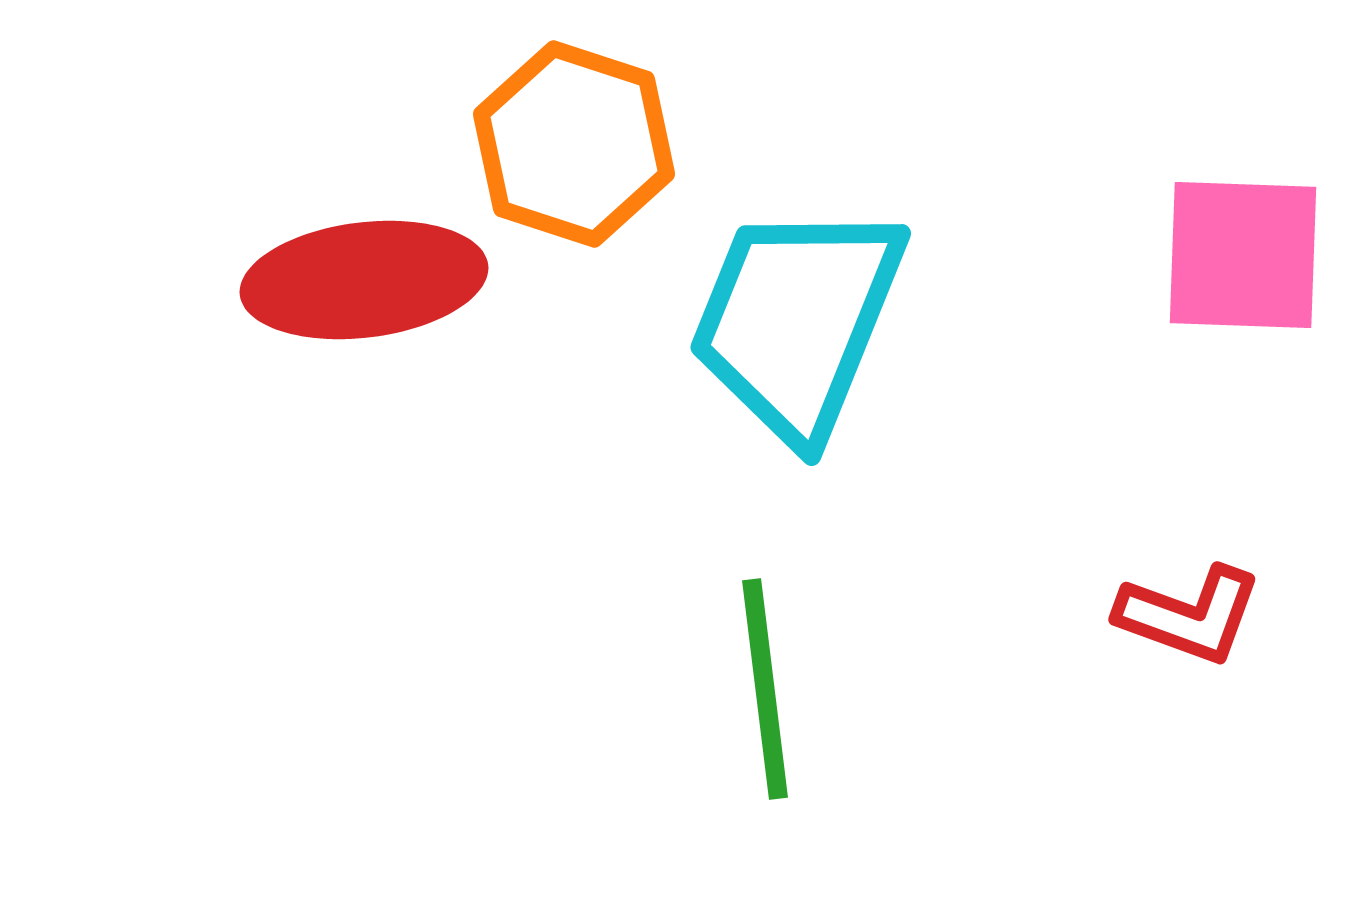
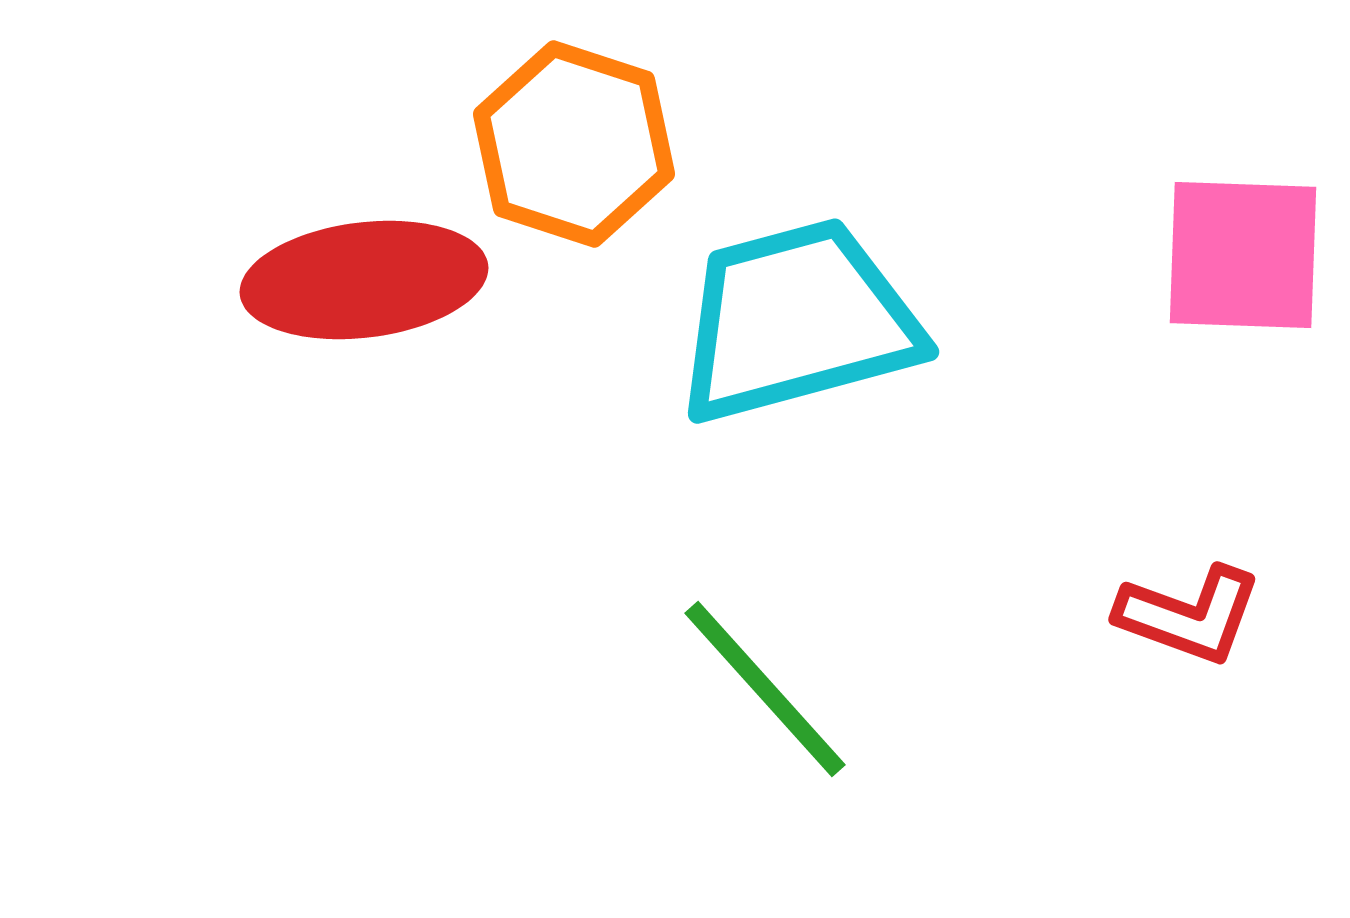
cyan trapezoid: rotated 53 degrees clockwise
green line: rotated 35 degrees counterclockwise
